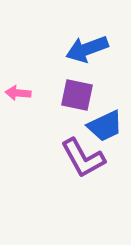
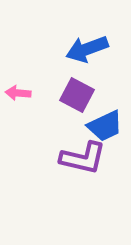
purple square: rotated 16 degrees clockwise
purple L-shape: rotated 48 degrees counterclockwise
